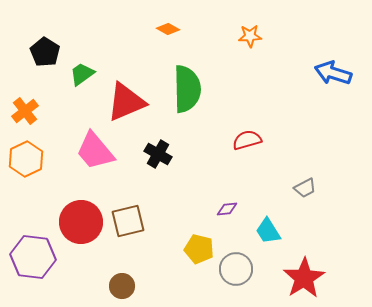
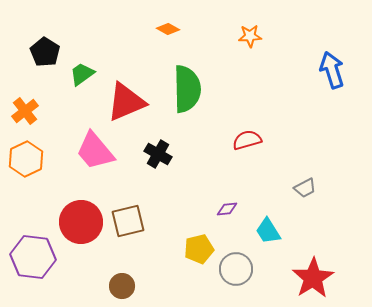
blue arrow: moved 1 px left, 3 px up; rotated 54 degrees clockwise
yellow pentagon: rotated 28 degrees counterclockwise
red star: moved 9 px right
